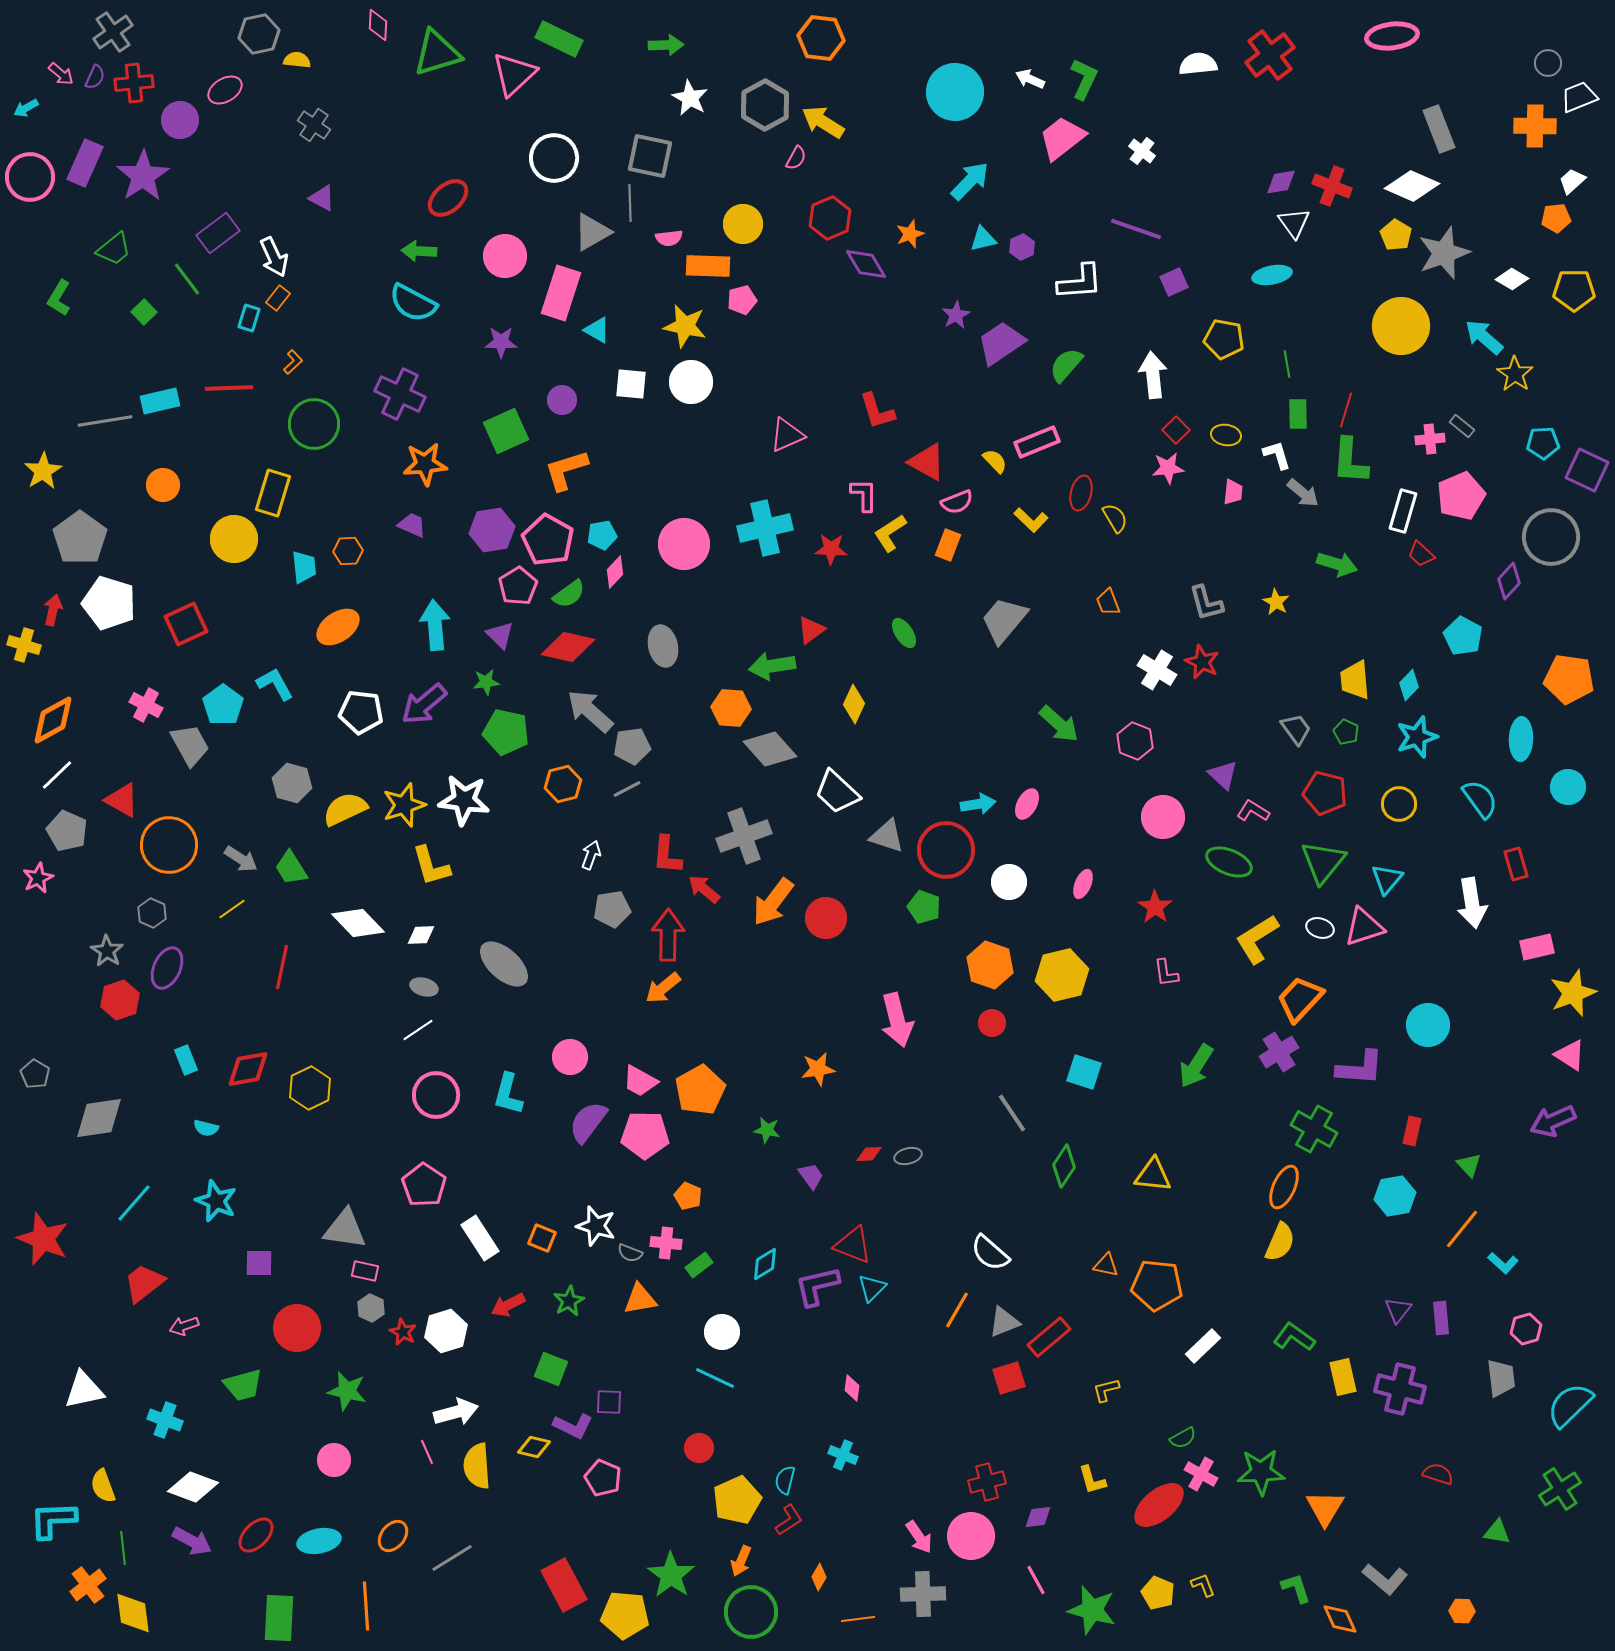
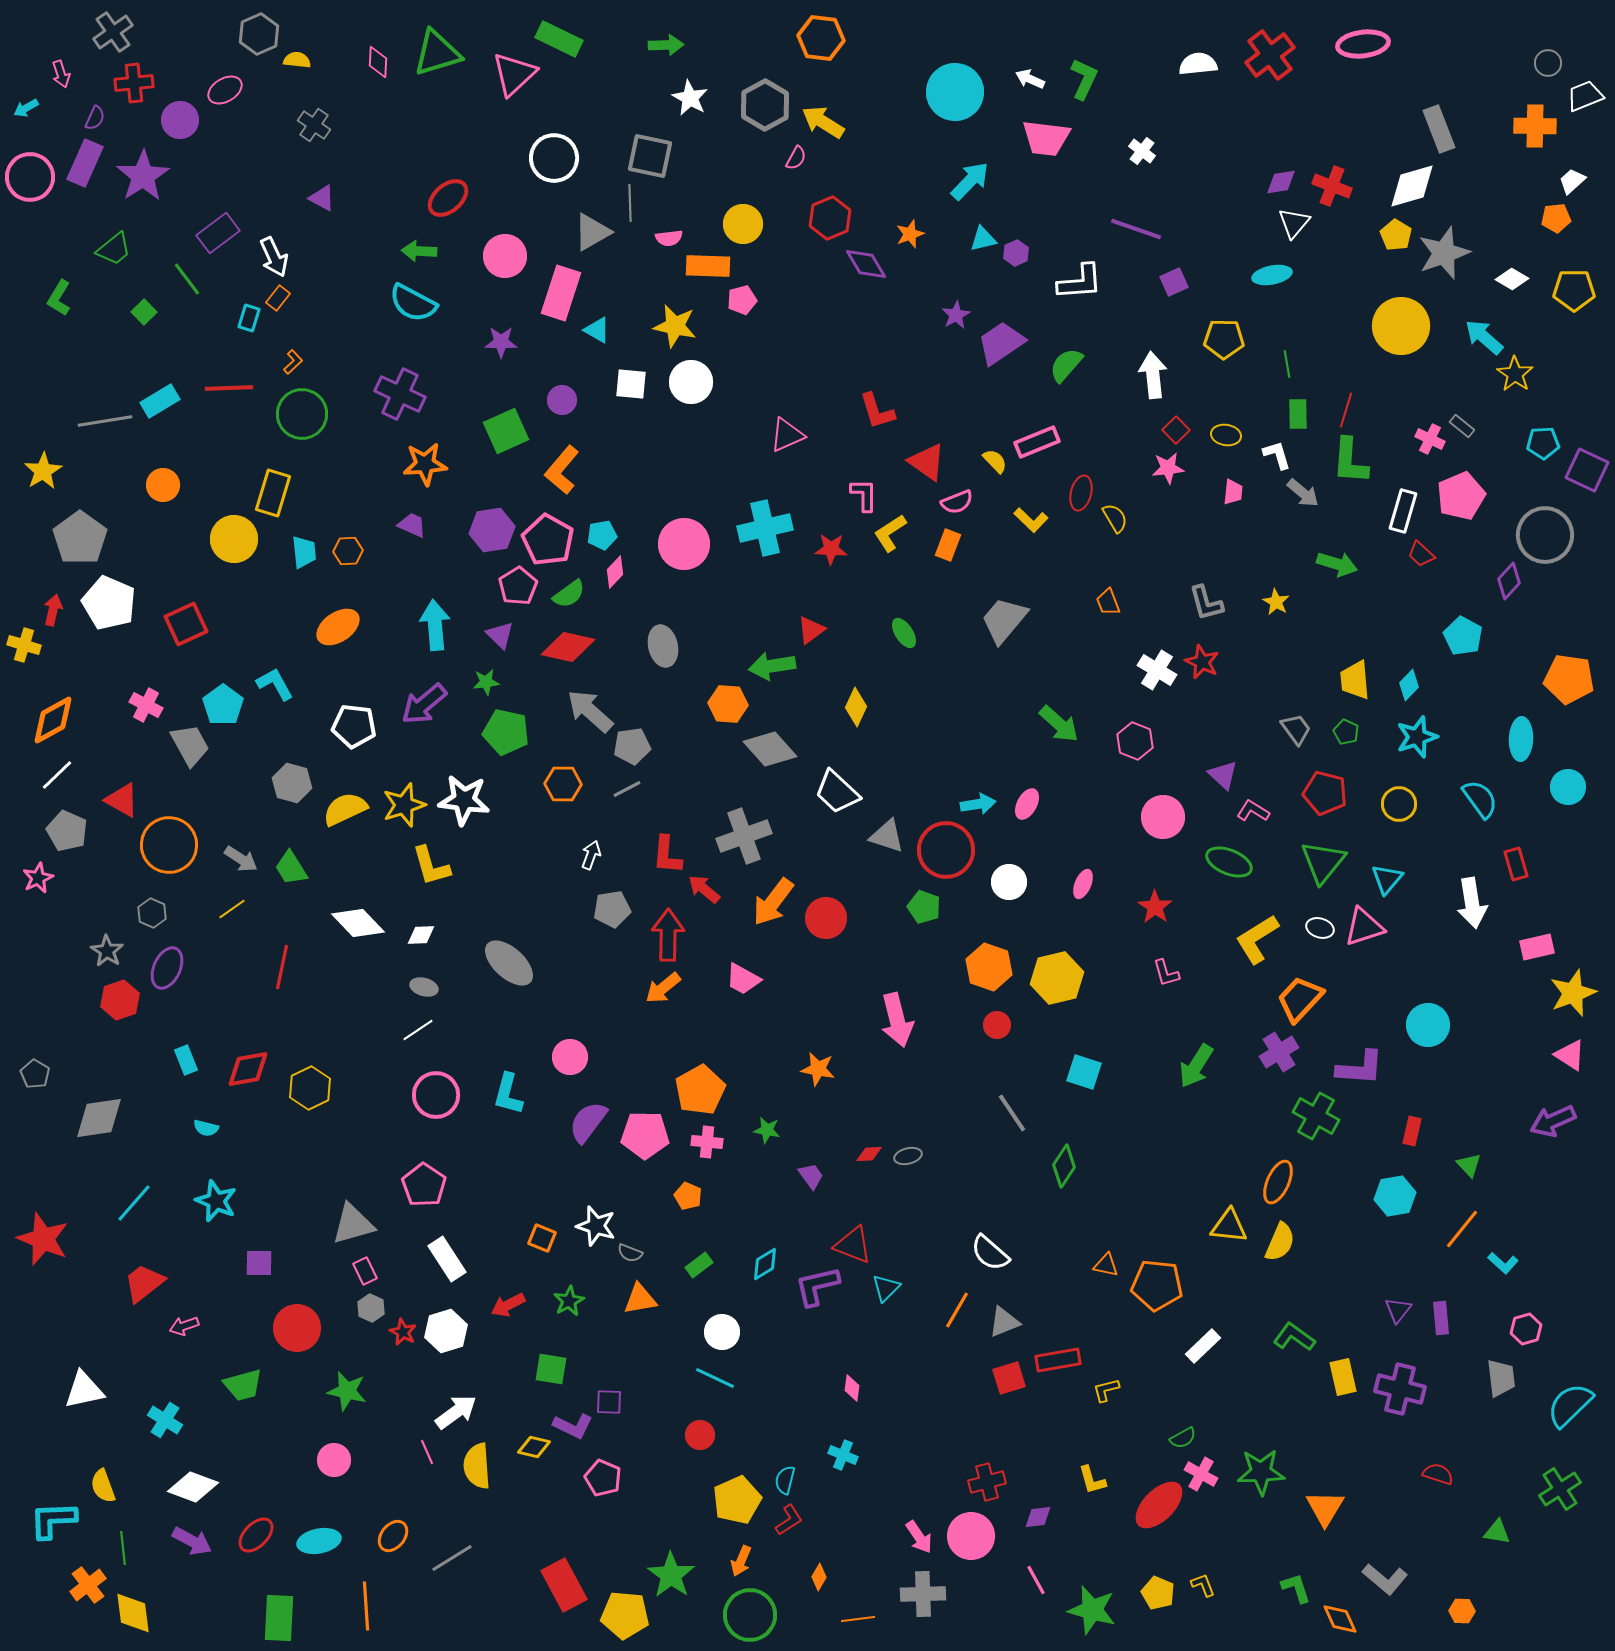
pink diamond at (378, 25): moved 37 px down
gray hexagon at (259, 34): rotated 12 degrees counterclockwise
pink ellipse at (1392, 36): moved 29 px left, 8 px down
pink arrow at (61, 74): rotated 32 degrees clockwise
purple semicircle at (95, 77): moved 41 px down
white trapezoid at (1579, 97): moved 6 px right, 1 px up
pink trapezoid at (1062, 138): moved 16 px left; rotated 135 degrees counterclockwise
white diamond at (1412, 186): rotated 40 degrees counterclockwise
white triangle at (1294, 223): rotated 16 degrees clockwise
purple hexagon at (1022, 247): moved 6 px left, 6 px down
yellow star at (685, 326): moved 10 px left
yellow pentagon at (1224, 339): rotated 9 degrees counterclockwise
cyan rectangle at (160, 401): rotated 18 degrees counterclockwise
green circle at (314, 424): moved 12 px left, 10 px up
pink cross at (1430, 439): rotated 32 degrees clockwise
red triangle at (927, 462): rotated 6 degrees clockwise
orange L-shape at (566, 470): moved 4 px left; rotated 33 degrees counterclockwise
gray circle at (1551, 537): moved 6 px left, 2 px up
cyan trapezoid at (304, 567): moved 15 px up
white pentagon at (109, 603): rotated 6 degrees clockwise
yellow diamond at (854, 704): moved 2 px right, 3 px down
orange hexagon at (731, 708): moved 3 px left, 4 px up
white pentagon at (361, 712): moved 7 px left, 14 px down
orange hexagon at (563, 784): rotated 15 degrees clockwise
gray ellipse at (504, 964): moved 5 px right, 1 px up
orange hexagon at (990, 965): moved 1 px left, 2 px down
pink L-shape at (1166, 973): rotated 8 degrees counterclockwise
yellow hexagon at (1062, 975): moved 5 px left, 3 px down
red circle at (992, 1023): moved 5 px right, 2 px down
orange star at (818, 1069): rotated 20 degrees clockwise
pink trapezoid at (640, 1081): moved 103 px right, 102 px up
green cross at (1314, 1129): moved 2 px right, 13 px up
yellow triangle at (1153, 1175): moved 76 px right, 51 px down
orange ellipse at (1284, 1187): moved 6 px left, 5 px up
gray triangle at (345, 1229): moved 8 px right, 5 px up; rotated 24 degrees counterclockwise
white rectangle at (480, 1238): moved 33 px left, 21 px down
pink cross at (666, 1243): moved 41 px right, 101 px up
pink rectangle at (365, 1271): rotated 52 degrees clockwise
cyan triangle at (872, 1288): moved 14 px right
red rectangle at (1049, 1337): moved 9 px right, 23 px down; rotated 30 degrees clockwise
green square at (551, 1369): rotated 12 degrees counterclockwise
white arrow at (456, 1412): rotated 21 degrees counterclockwise
cyan cross at (165, 1420): rotated 12 degrees clockwise
red circle at (699, 1448): moved 1 px right, 13 px up
red ellipse at (1159, 1505): rotated 6 degrees counterclockwise
green circle at (751, 1612): moved 1 px left, 3 px down
